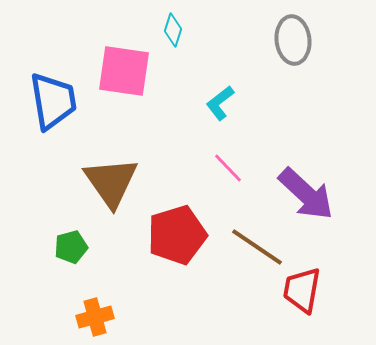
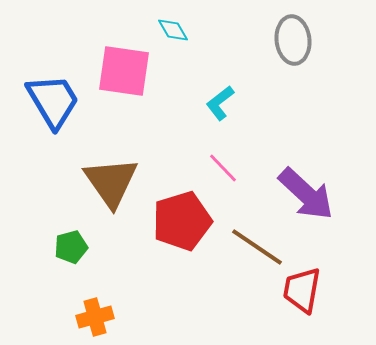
cyan diamond: rotated 48 degrees counterclockwise
blue trapezoid: rotated 22 degrees counterclockwise
pink line: moved 5 px left
red pentagon: moved 5 px right, 14 px up
